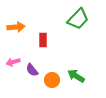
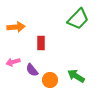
red rectangle: moved 2 px left, 3 px down
orange circle: moved 2 px left
